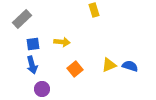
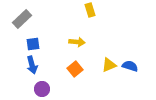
yellow rectangle: moved 4 px left
yellow arrow: moved 15 px right
